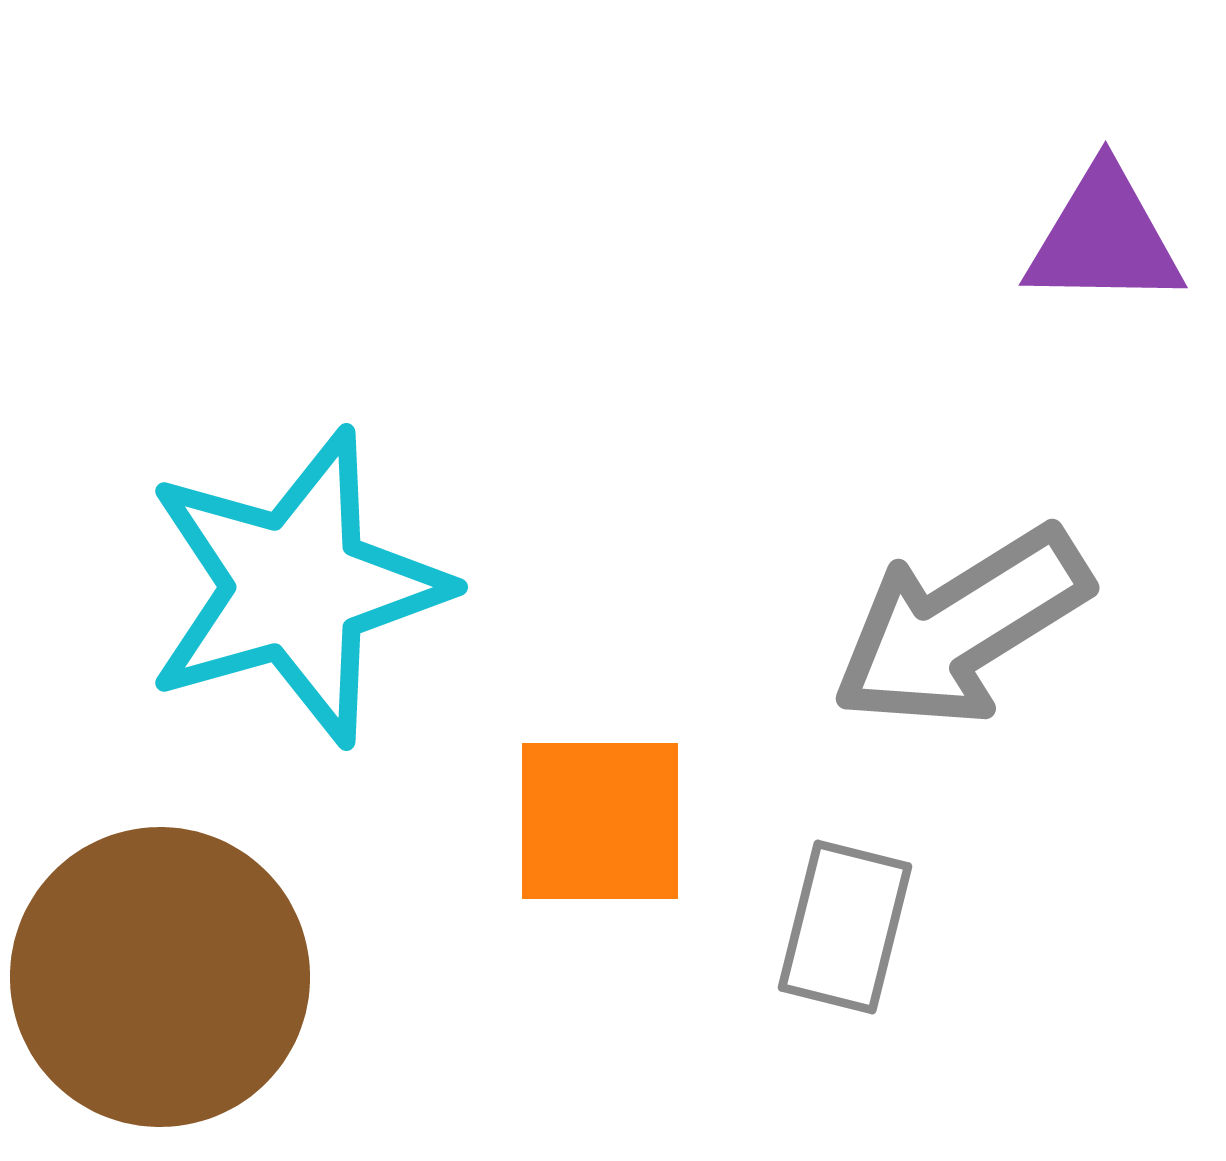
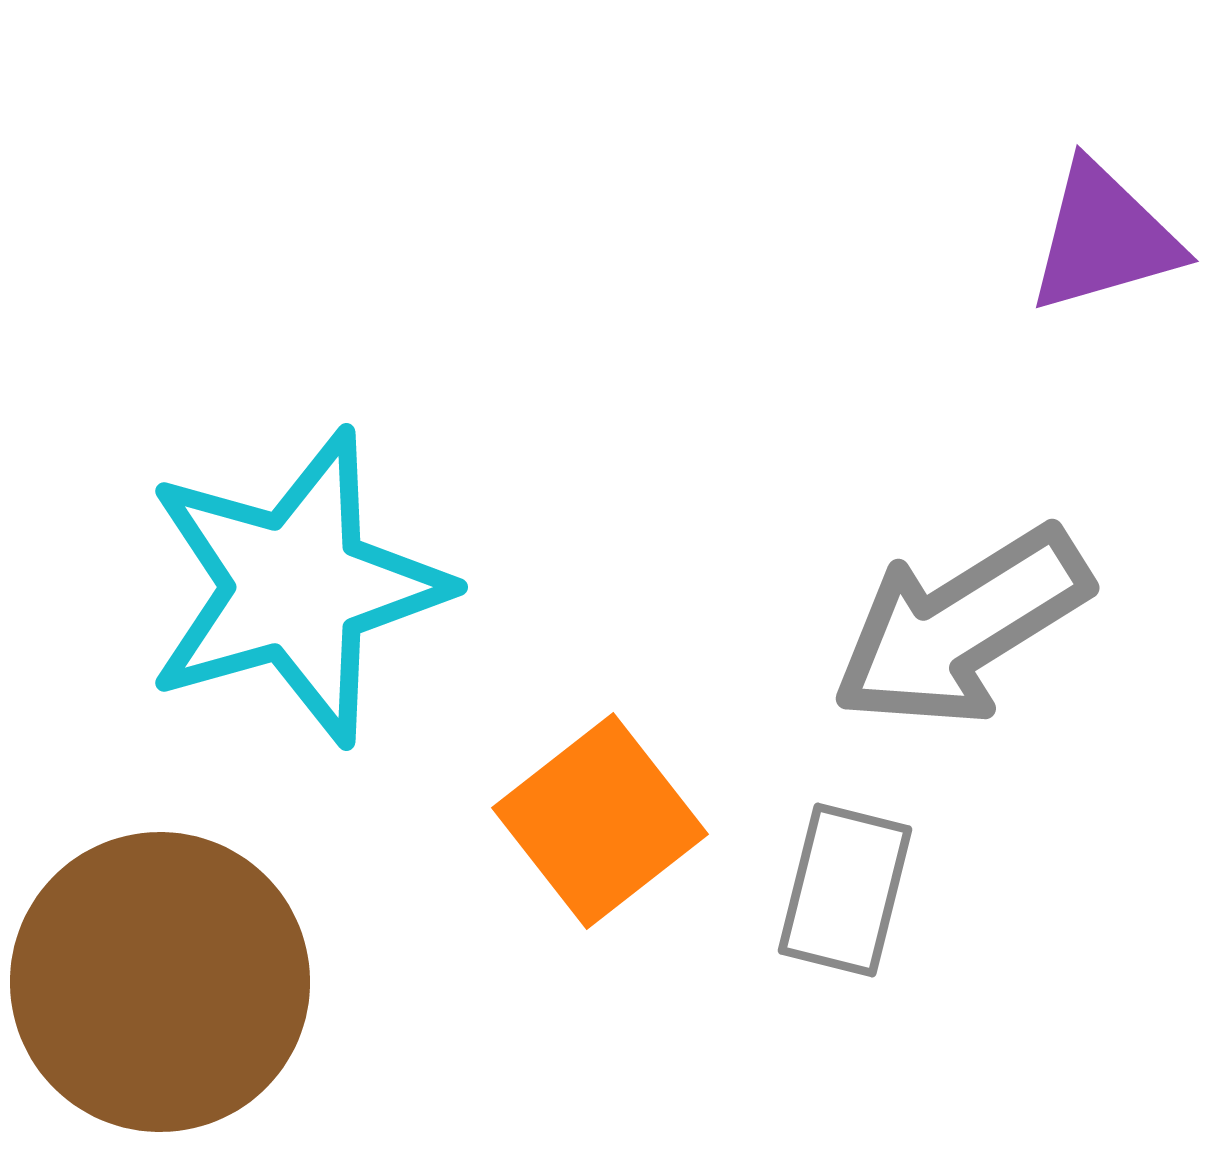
purple triangle: rotated 17 degrees counterclockwise
orange square: rotated 38 degrees counterclockwise
gray rectangle: moved 37 px up
brown circle: moved 5 px down
